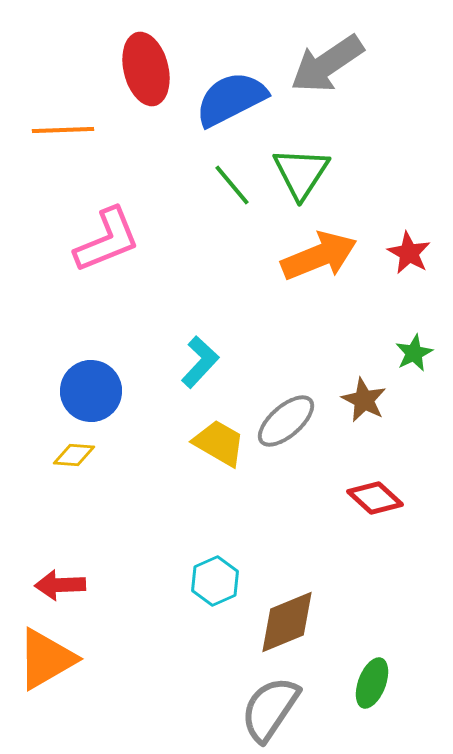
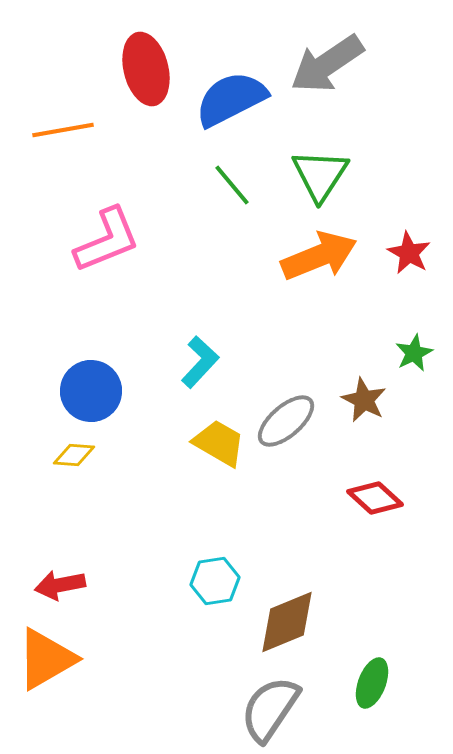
orange line: rotated 8 degrees counterclockwise
green triangle: moved 19 px right, 2 px down
cyan hexagon: rotated 15 degrees clockwise
red arrow: rotated 9 degrees counterclockwise
